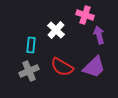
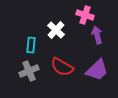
purple arrow: moved 2 px left
purple trapezoid: moved 3 px right, 3 px down
